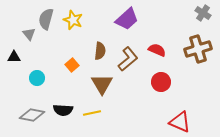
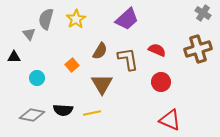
yellow star: moved 3 px right, 1 px up; rotated 18 degrees clockwise
brown semicircle: rotated 24 degrees clockwise
brown L-shape: rotated 60 degrees counterclockwise
red triangle: moved 10 px left, 2 px up
